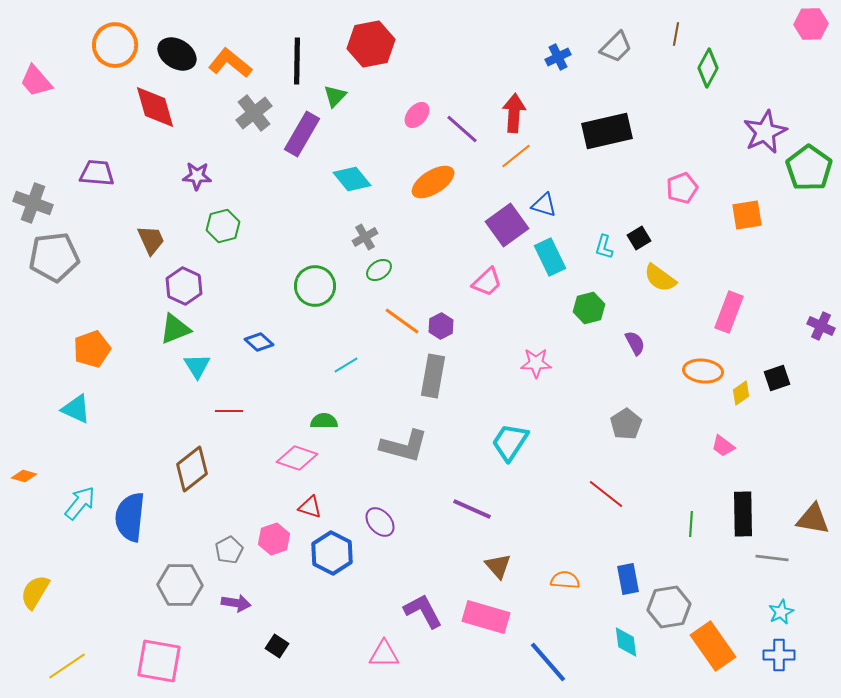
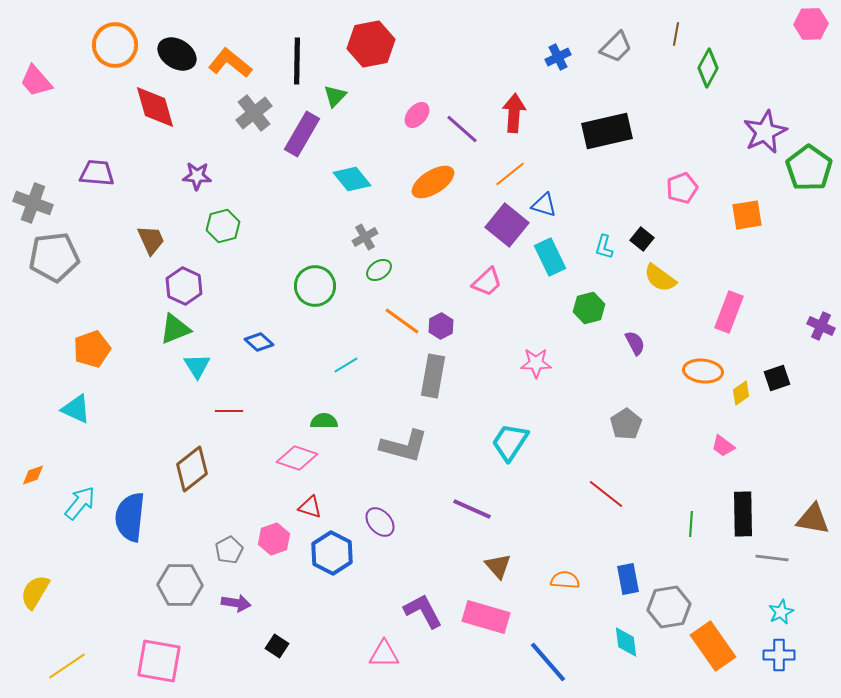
orange line at (516, 156): moved 6 px left, 18 px down
purple square at (507, 225): rotated 15 degrees counterclockwise
black square at (639, 238): moved 3 px right, 1 px down; rotated 20 degrees counterclockwise
orange diamond at (24, 476): moved 9 px right, 1 px up; rotated 35 degrees counterclockwise
